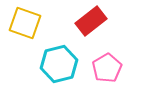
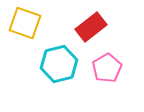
red rectangle: moved 6 px down
